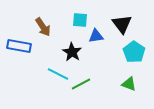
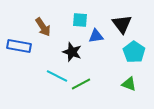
black star: rotated 12 degrees counterclockwise
cyan line: moved 1 px left, 2 px down
